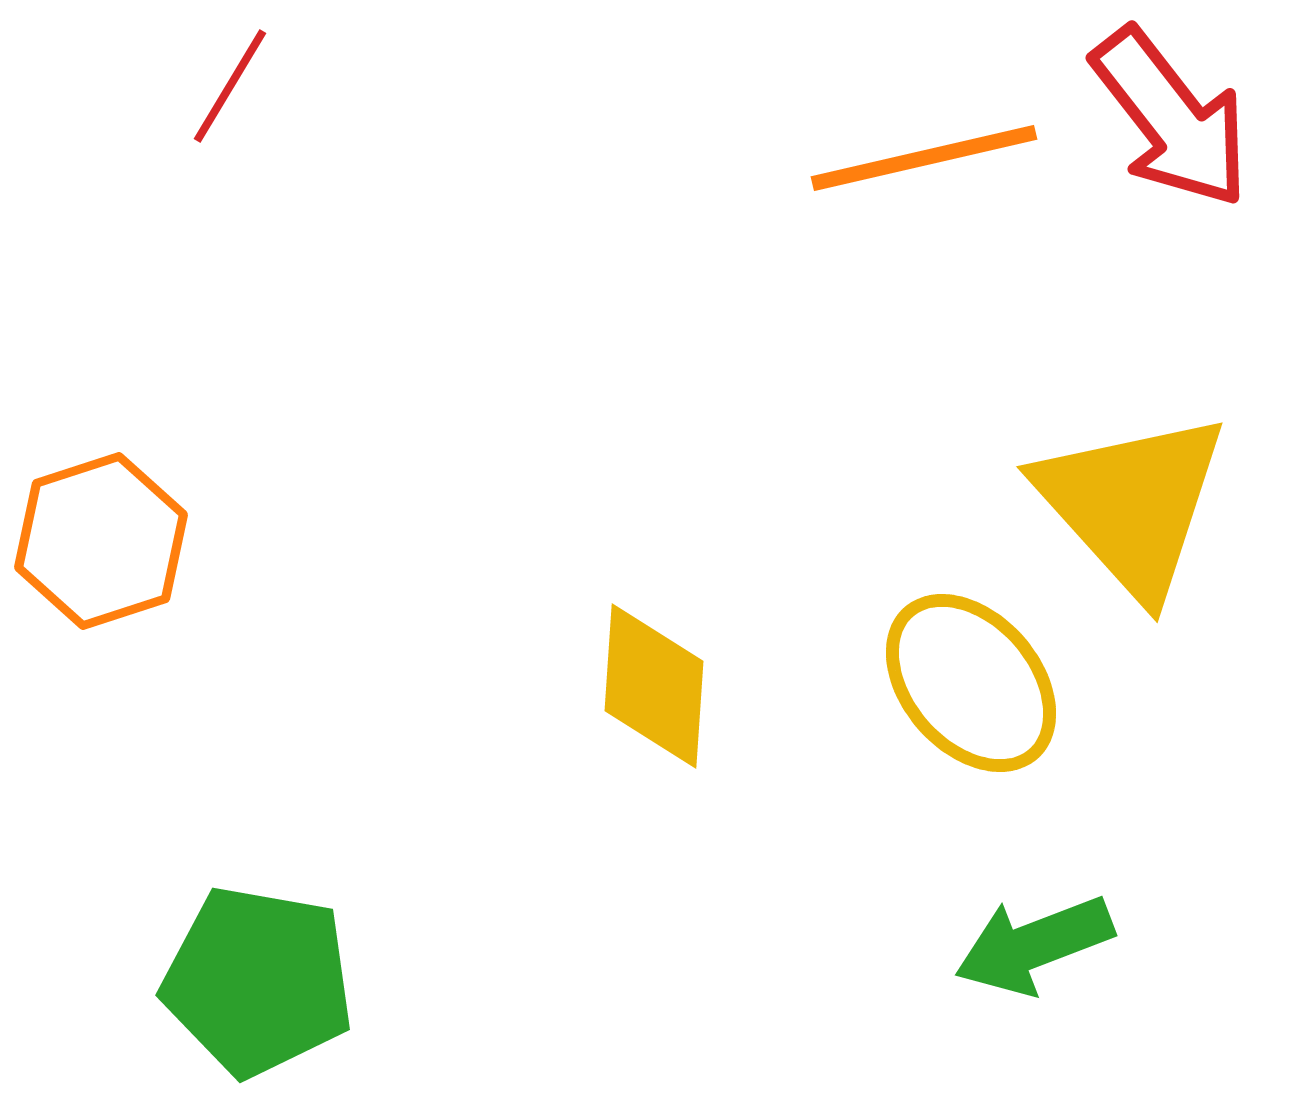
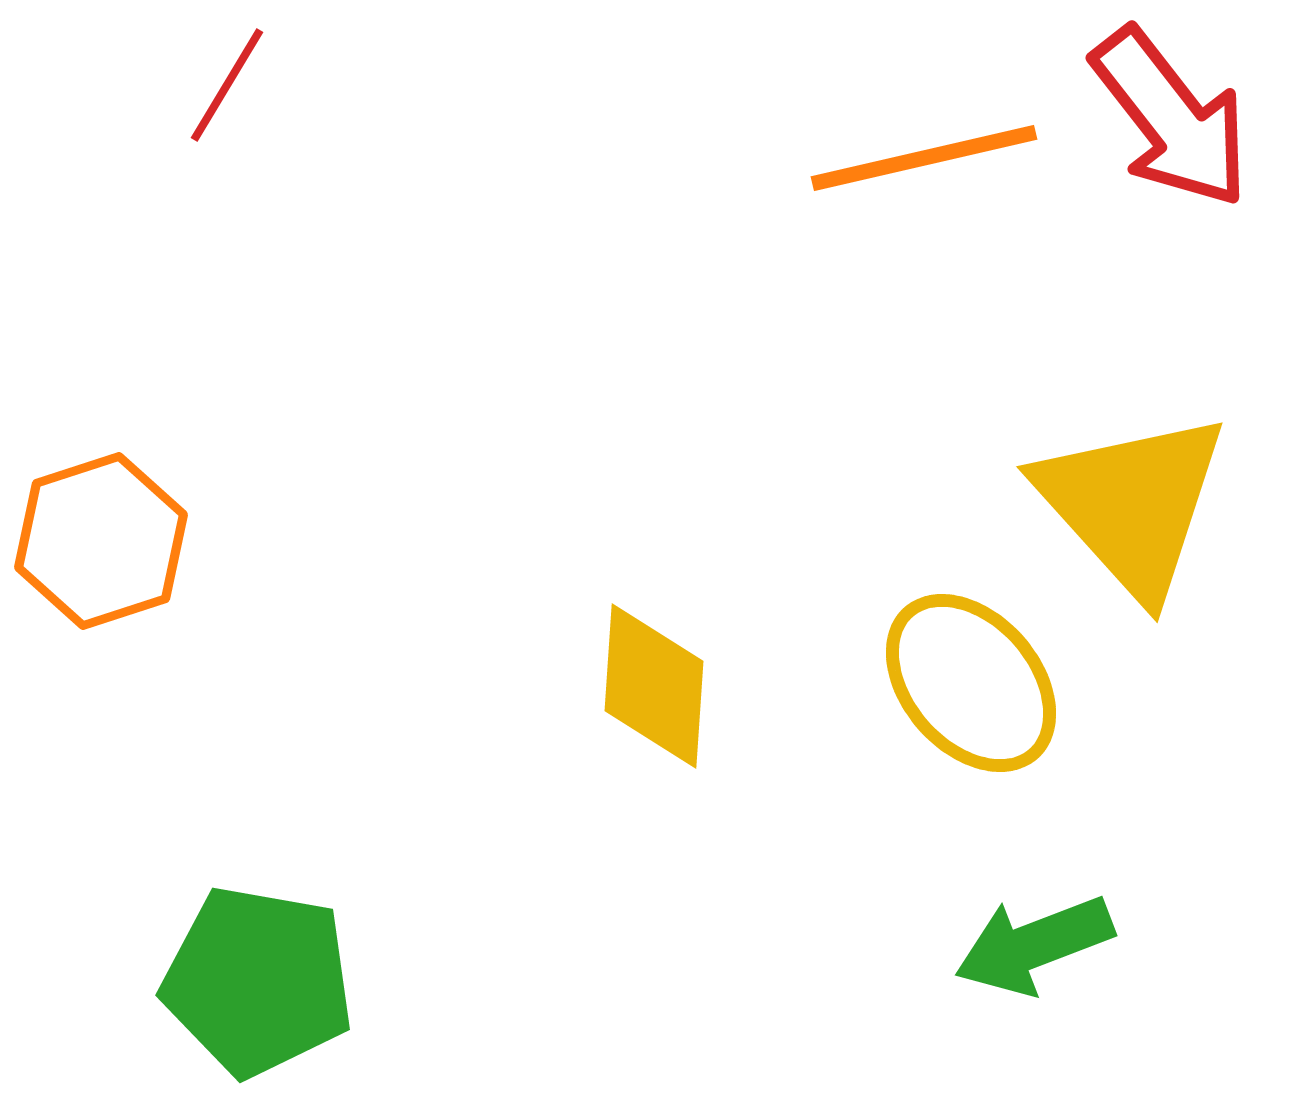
red line: moved 3 px left, 1 px up
